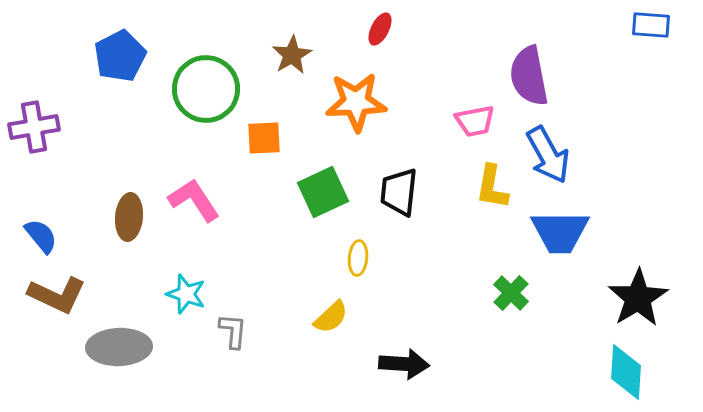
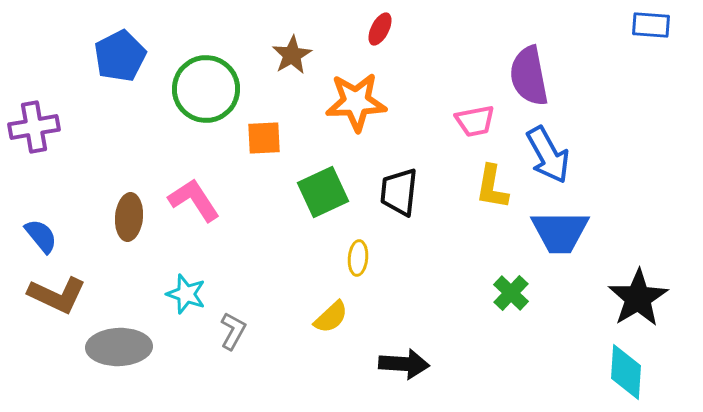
gray L-shape: rotated 24 degrees clockwise
